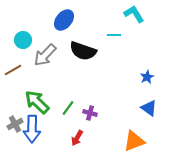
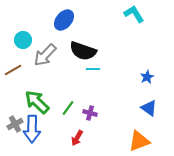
cyan line: moved 21 px left, 34 px down
orange triangle: moved 5 px right
